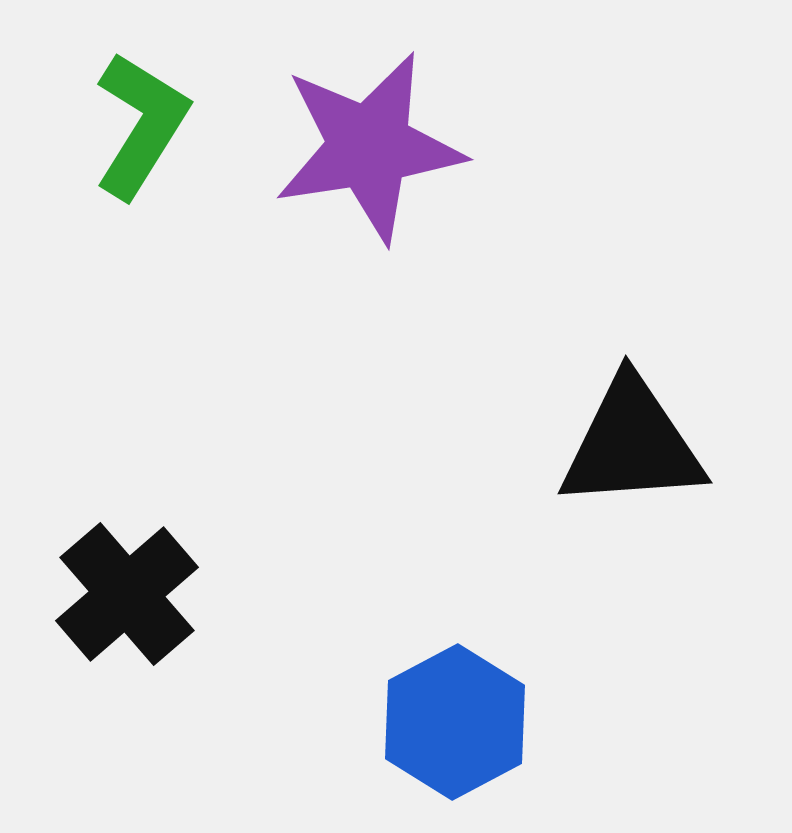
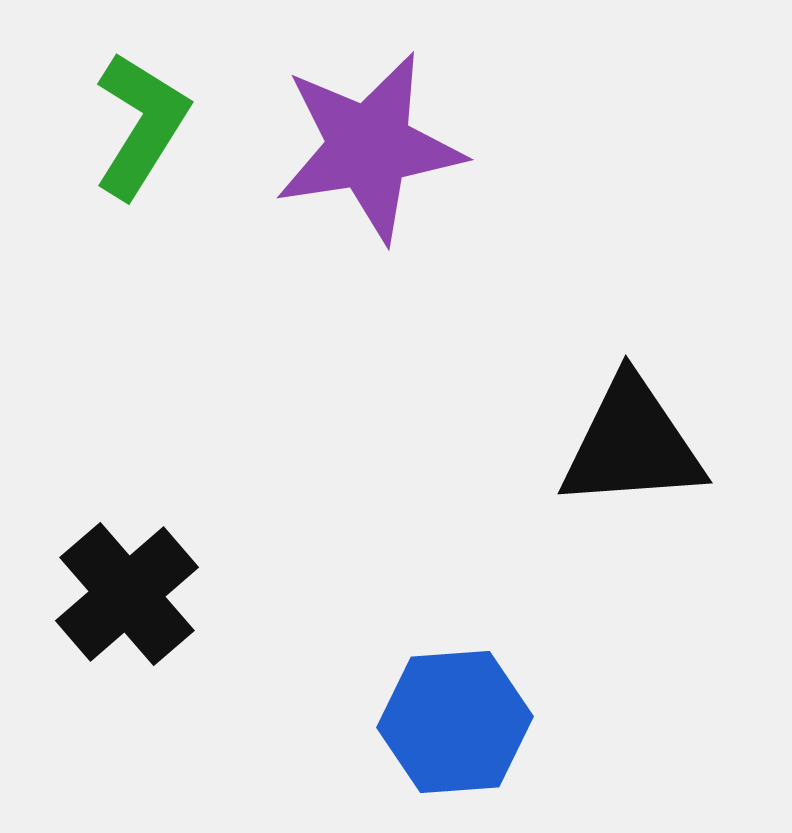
blue hexagon: rotated 24 degrees clockwise
